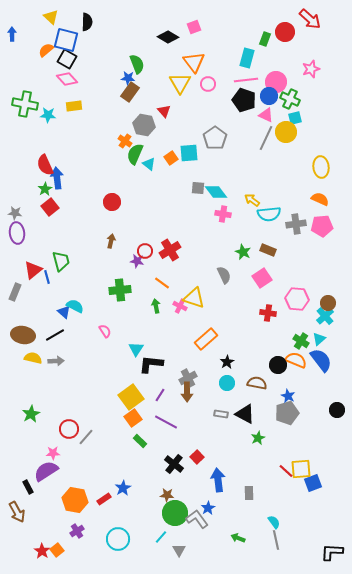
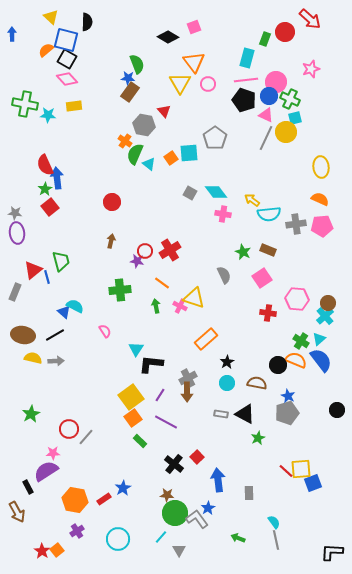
gray square at (198, 188): moved 8 px left, 5 px down; rotated 24 degrees clockwise
